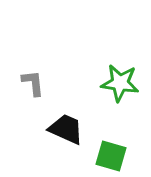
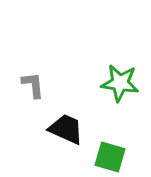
gray L-shape: moved 2 px down
green square: moved 1 px left, 1 px down
